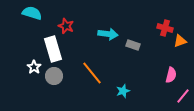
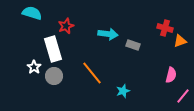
red star: rotated 28 degrees clockwise
